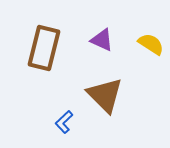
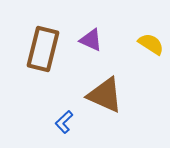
purple triangle: moved 11 px left
brown rectangle: moved 1 px left, 1 px down
brown triangle: rotated 21 degrees counterclockwise
